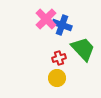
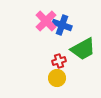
pink cross: moved 2 px down
green trapezoid: rotated 104 degrees clockwise
red cross: moved 3 px down
